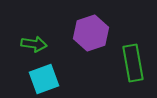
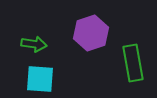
cyan square: moved 4 px left; rotated 24 degrees clockwise
